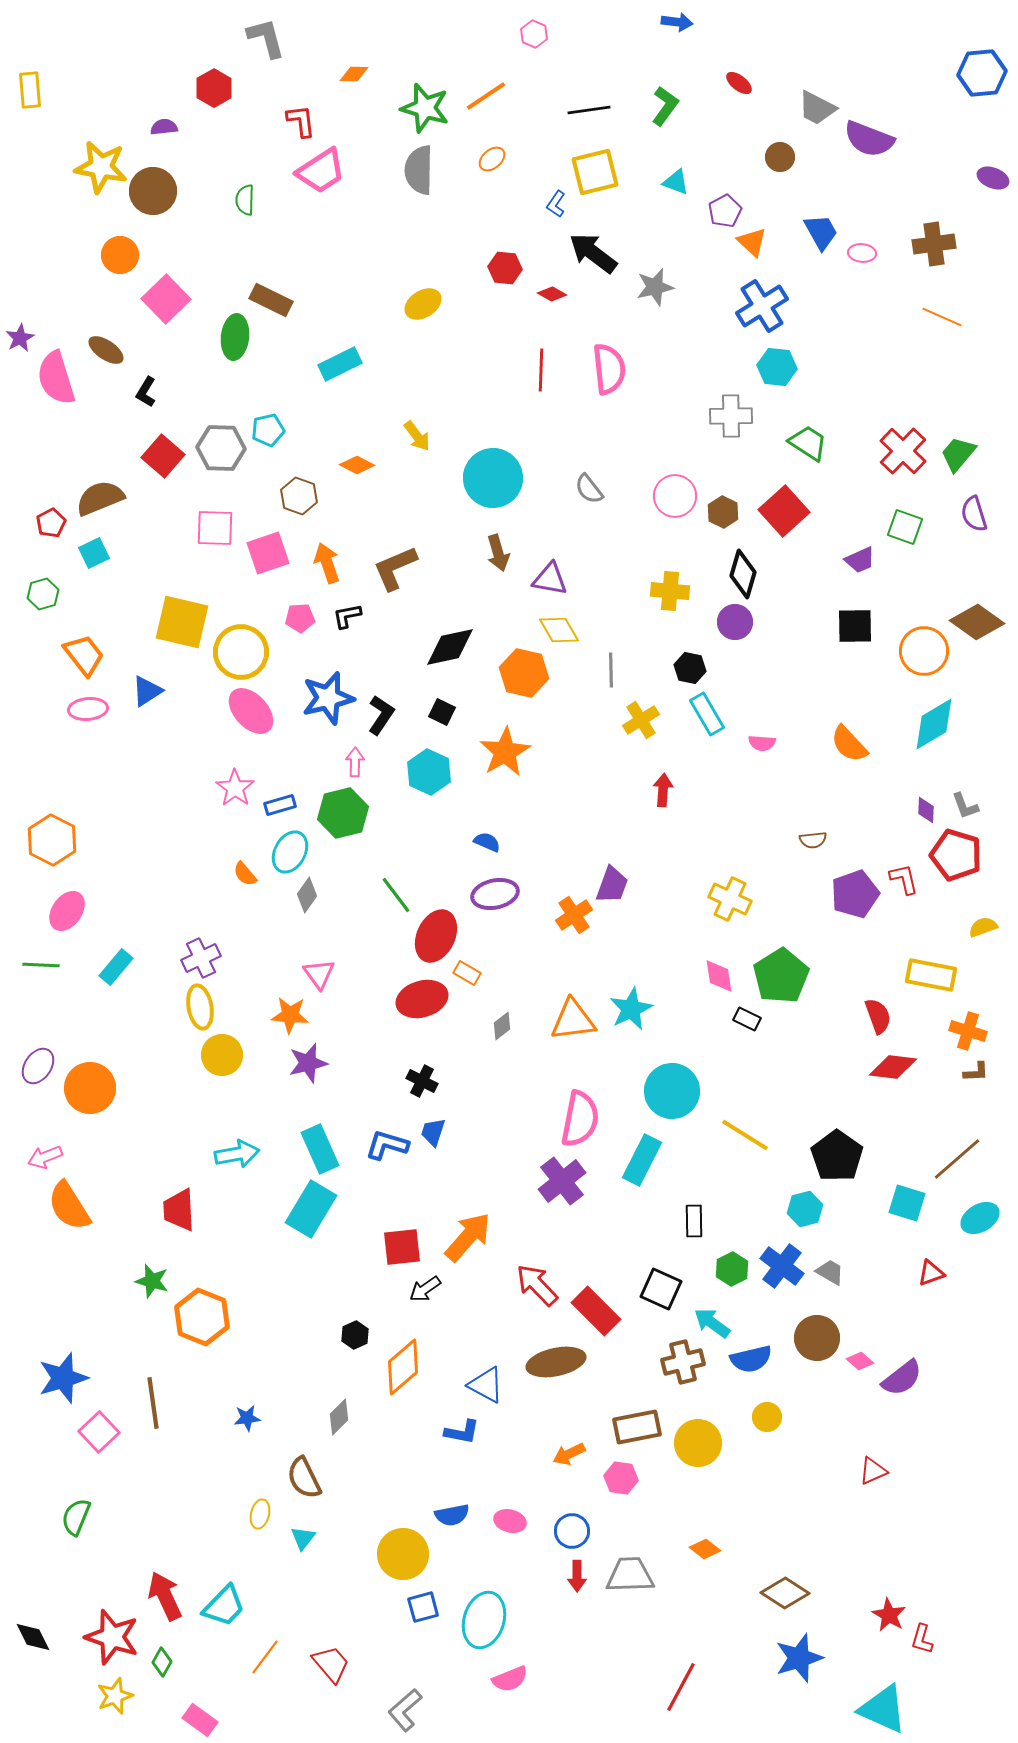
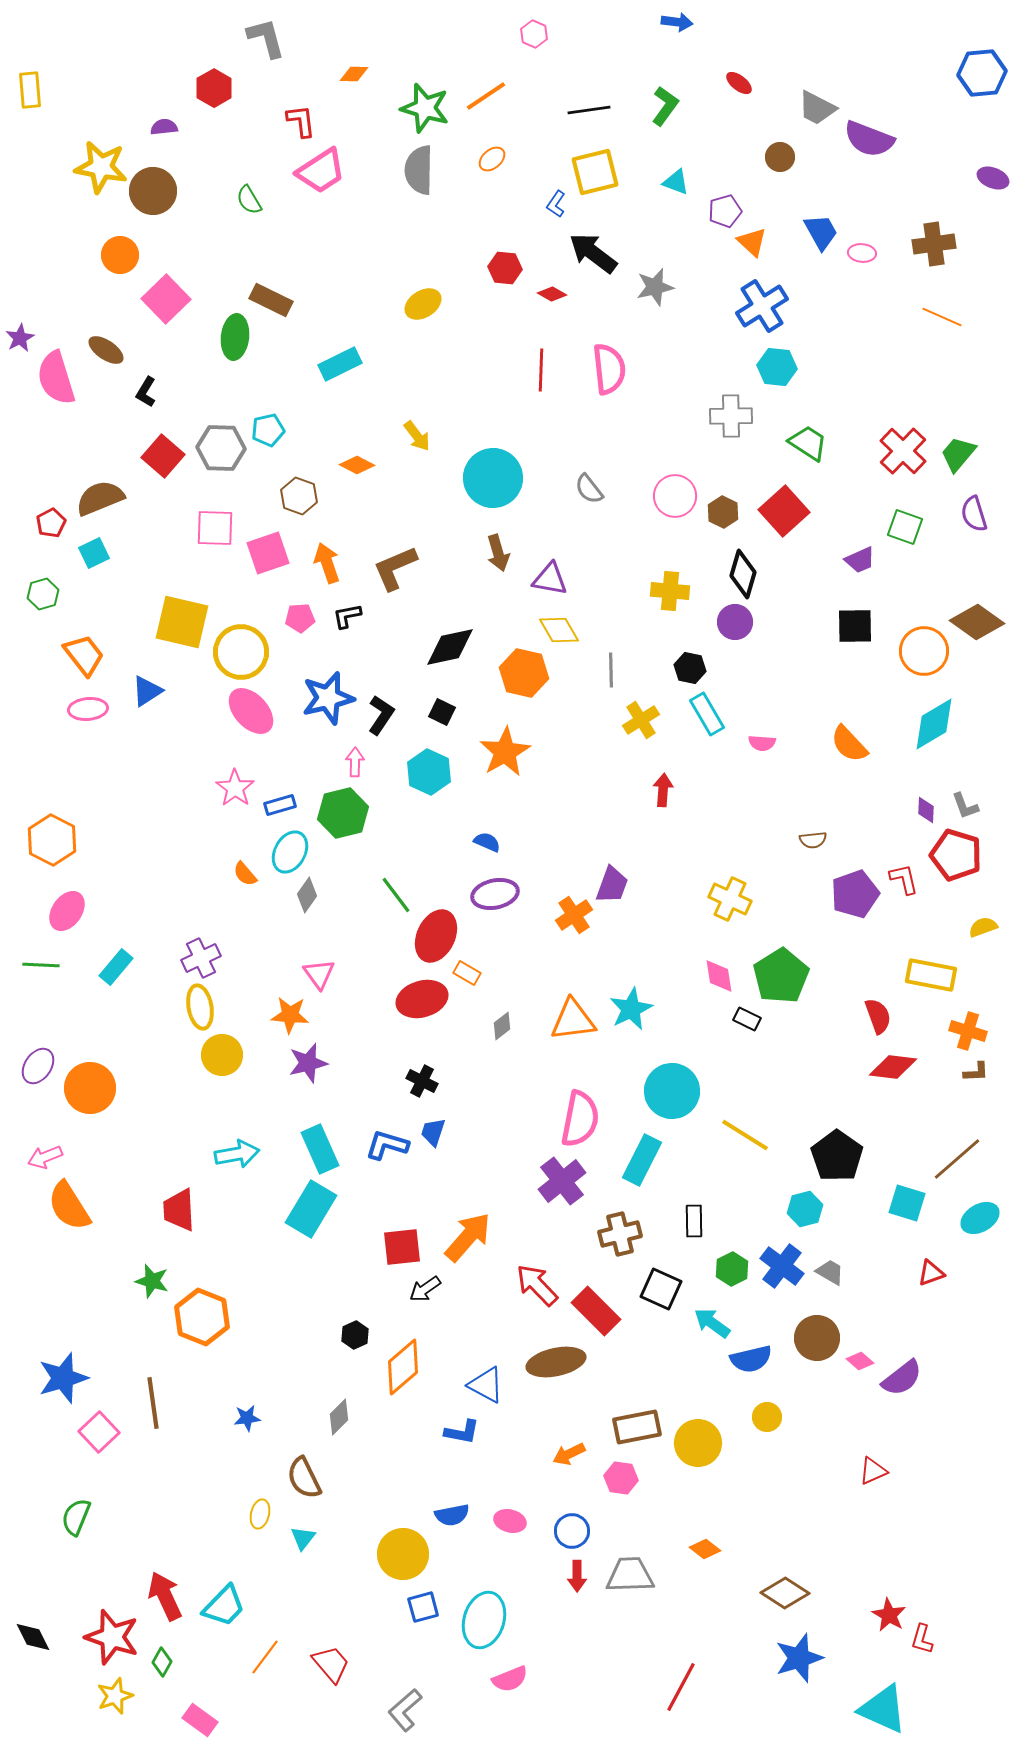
green semicircle at (245, 200): moved 4 px right; rotated 32 degrees counterclockwise
purple pentagon at (725, 211): rotated 12 degrees clockwise
brown cross at (683, 1362): moved 63 px left, 128 px up
